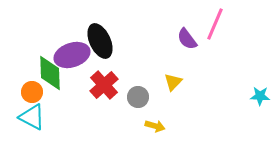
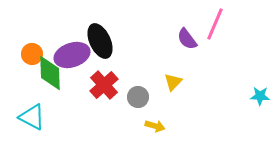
orange circle: moved 38 px up
